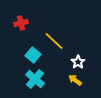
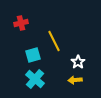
yellow line: rotated 20 degrees clockwise
cyan square: rotated 35 degrees clockwise
yellow arrow: rotated 40 degrees counterclockwise
